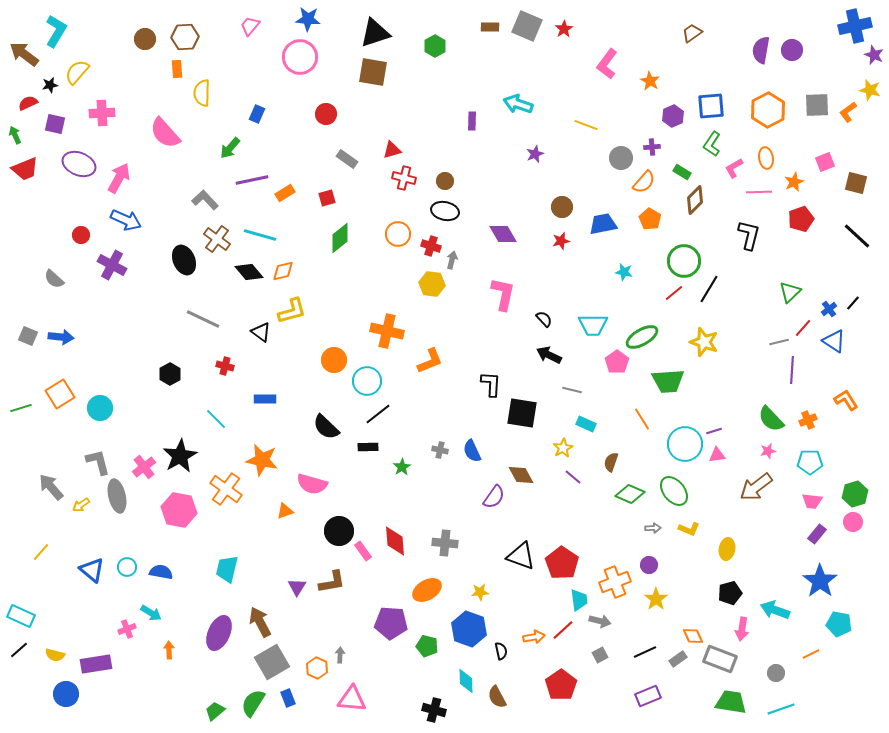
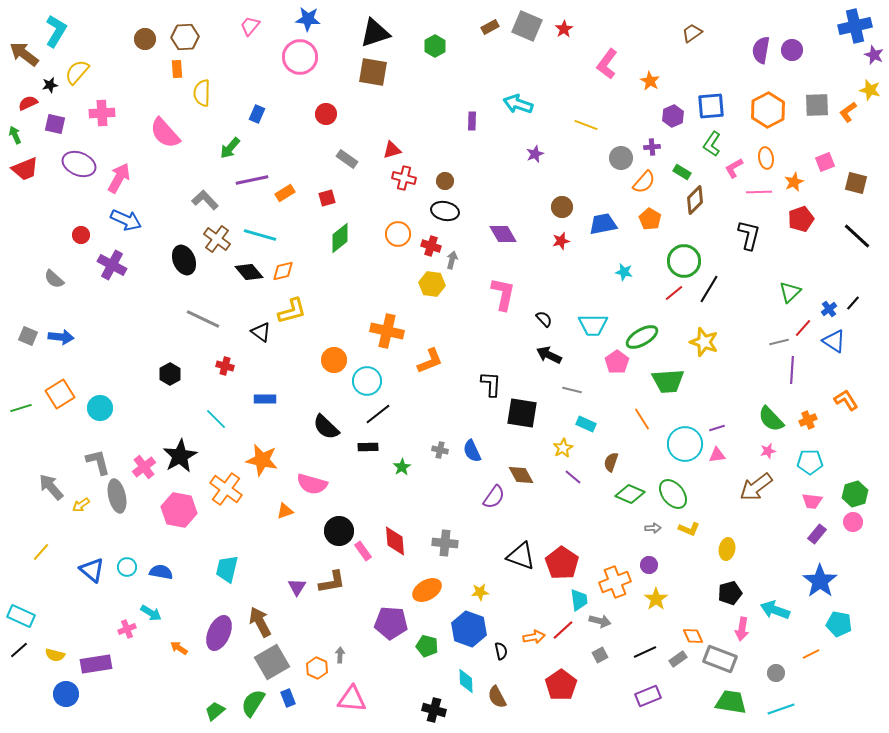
brown rectangle at (490, 27): rotated 30 degrees counterclockwise
purple line at (714, 431): moved 3 px right, 3 px up
green ellipse at (674, 491): moved 1 px left, 3 px down
orange arrow at (169, 650): moved 10 px right, 2 px up; rotated 54 degrees counterclockwise
